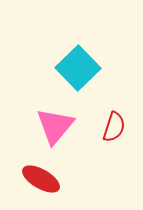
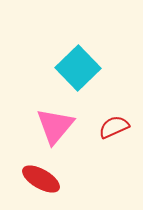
red semicircle: rotated 132 degrees counterclockwise
